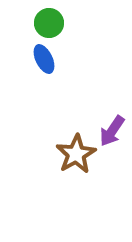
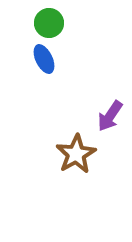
purple arrow: moved 2 px left, 15 px up
